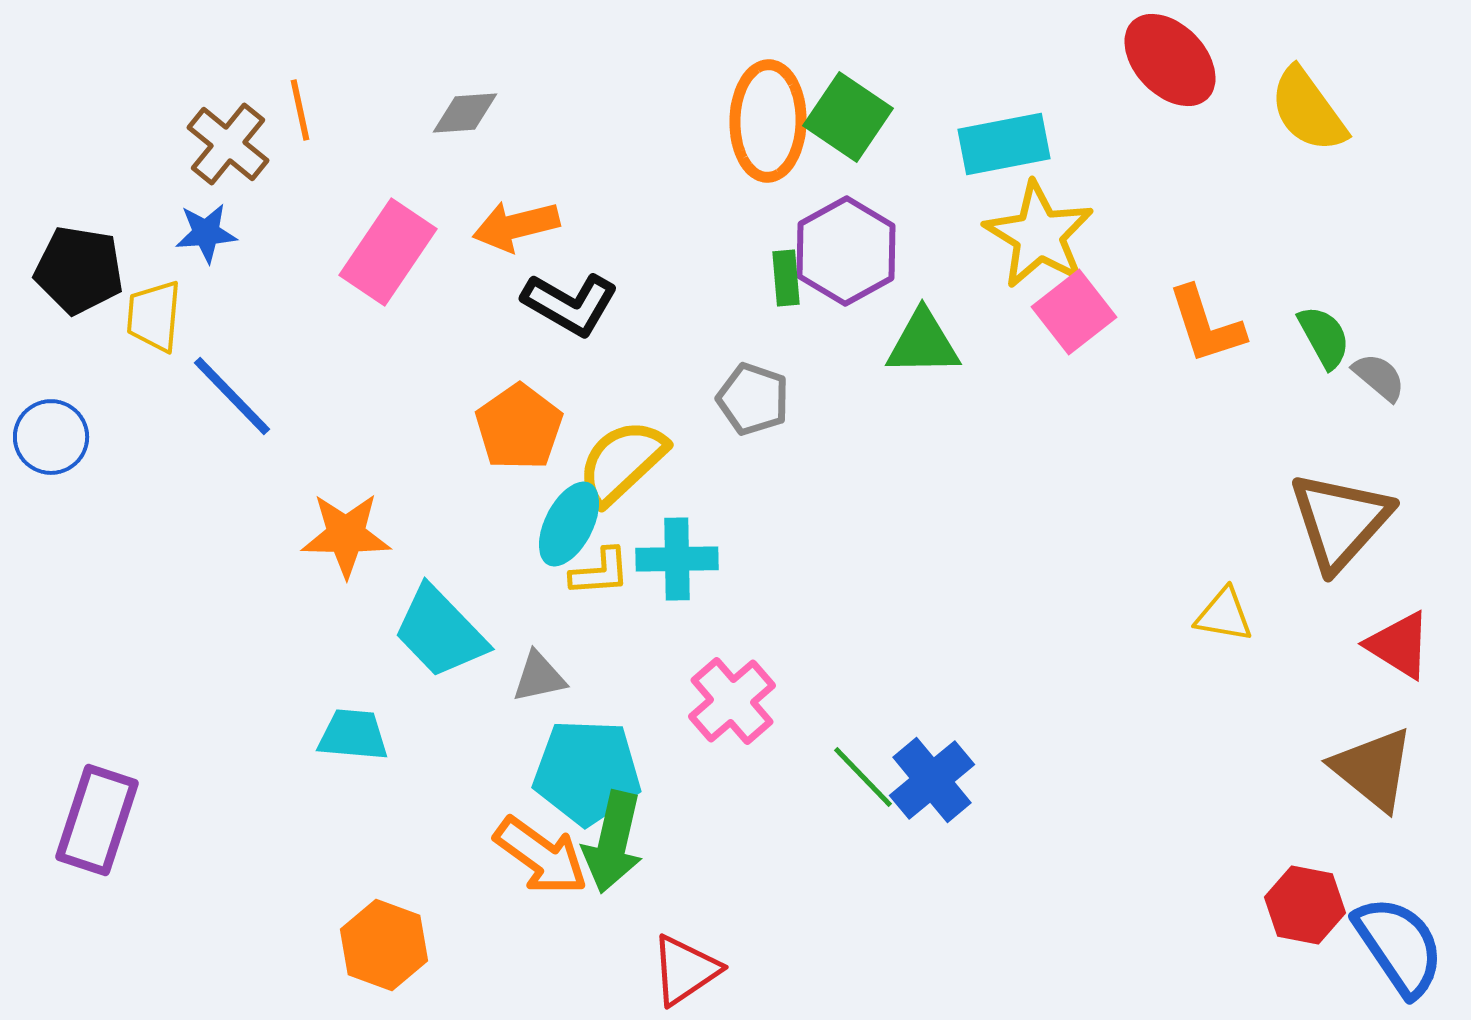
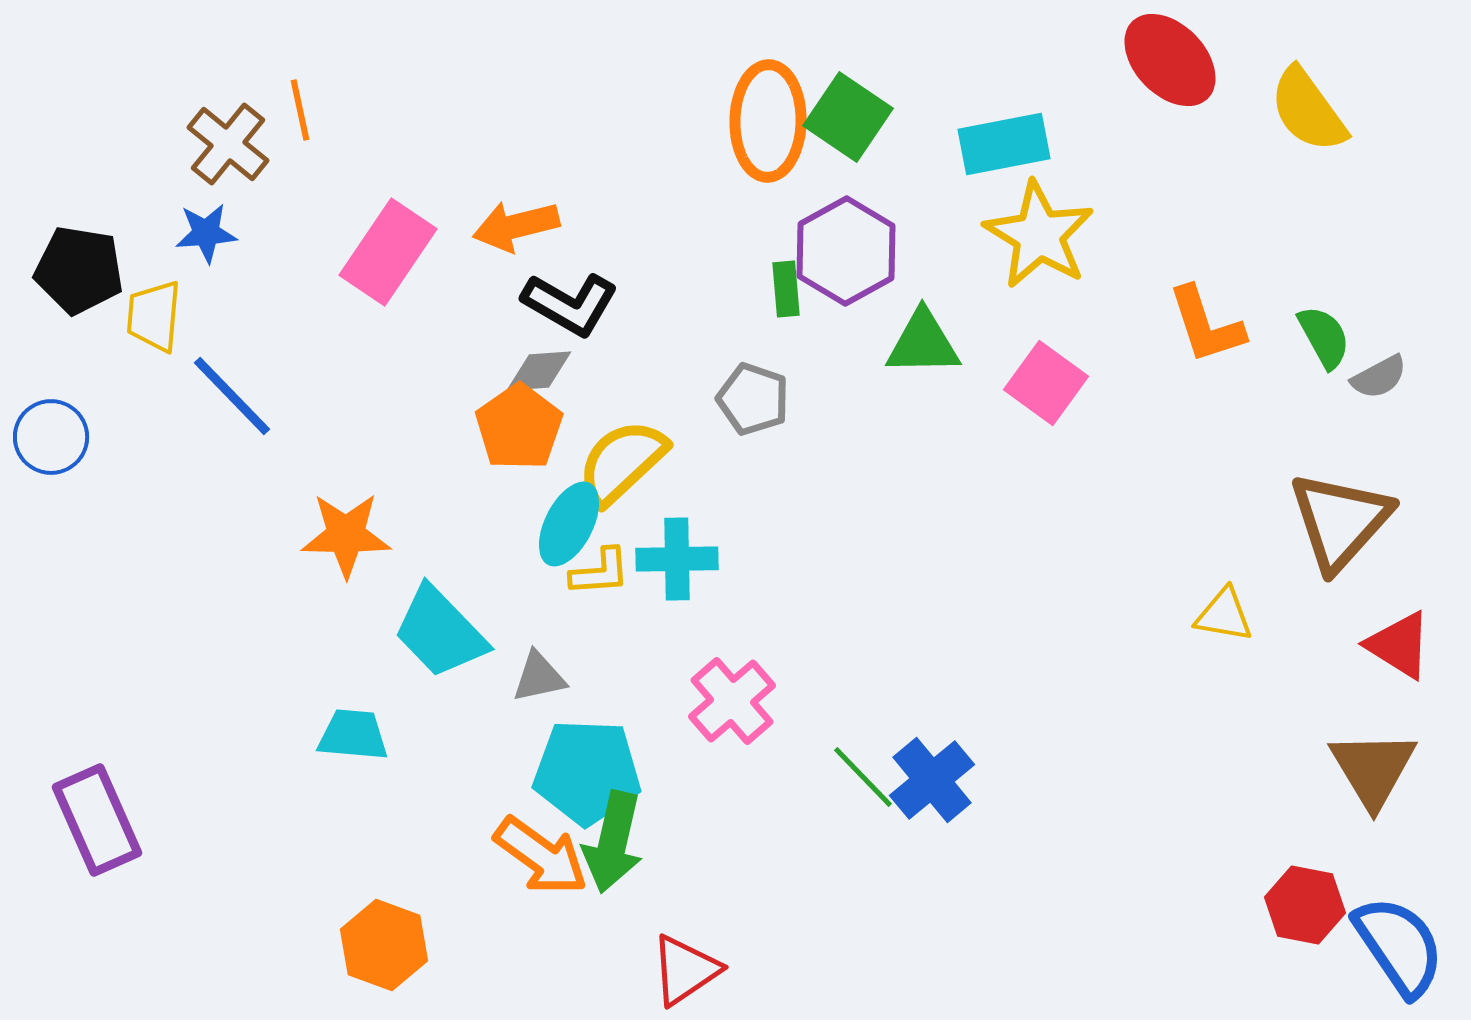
gray diamond at (465, 113): moved 74 px right, 258 px down
green rectangle at (786, 278): moved 11 px down
pink square at (1074, 312): moved 28 px left, 71 px down; rotated 16 degrees counterclockwise
gray semicircle at (1379, 377): rotated 112 degrees clockwise
brown triangle at (1373, 769): rotated 20 degrees clockwise
purple rectangle at (97, 820): rotated 42 degrees counterclockwise
